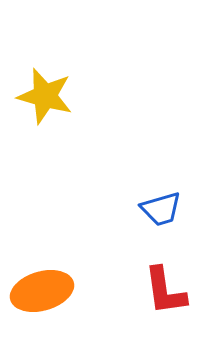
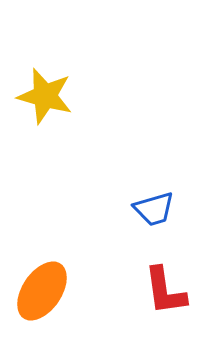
blue trapezoid: moved 7 px left
orange ellipse: rotated 40 degrees counterclockwise
